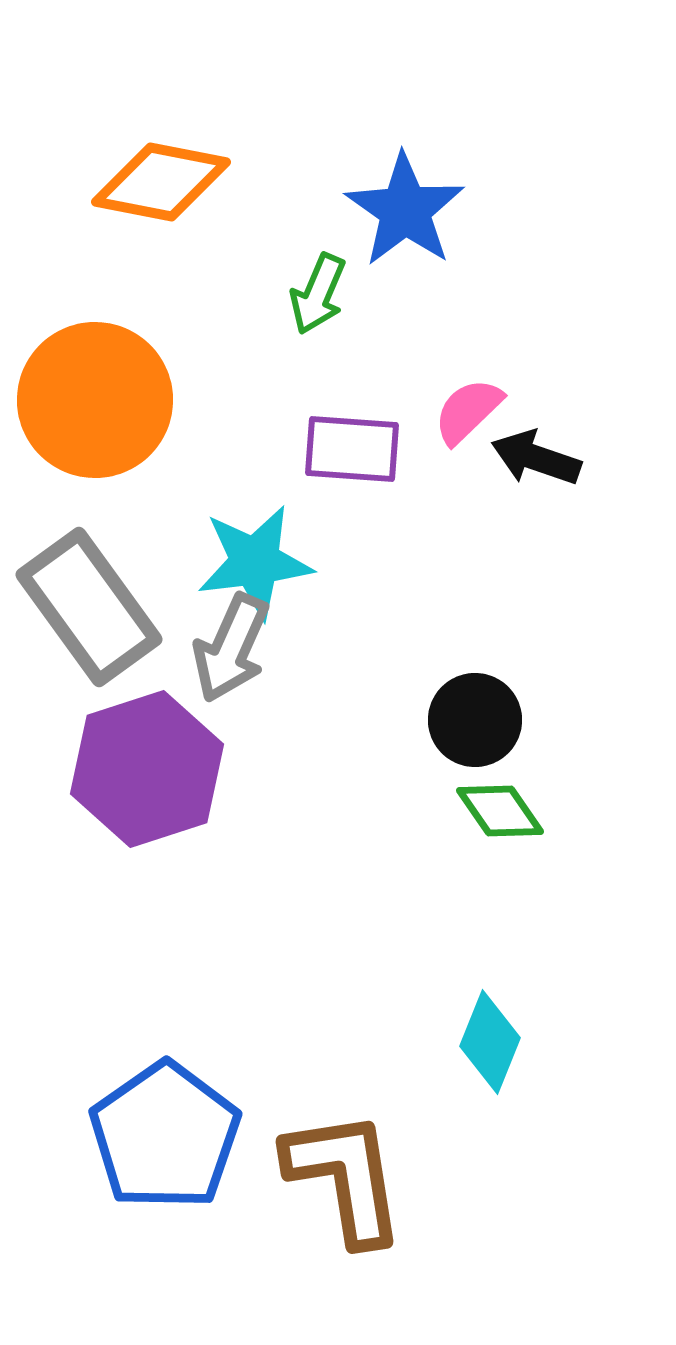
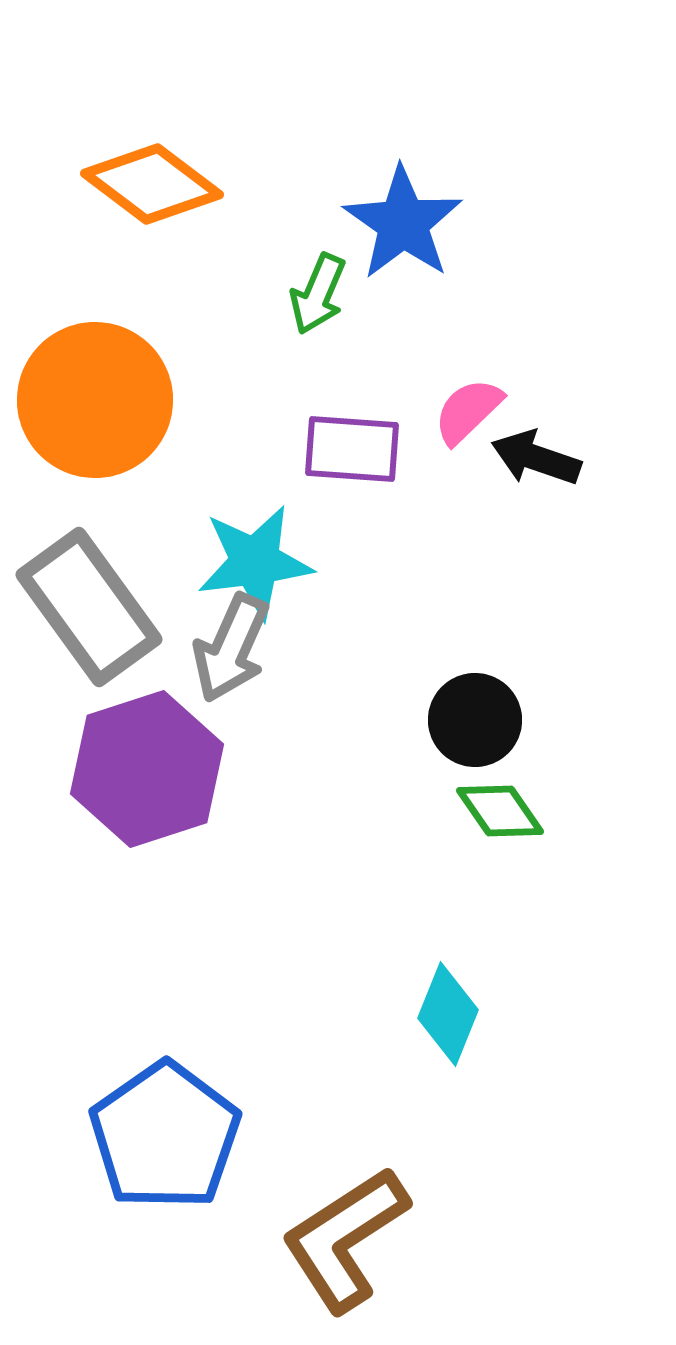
orange diamond: moved 9 px left, 2 px down; rotated 26 degrees clockwise
blue star: moved 2 px left, 13 px down
cyan diamond: moved 42 px left, 28 px up
brown L-shape: moved 62 px down; rotated 114 degrees counterclockwise
